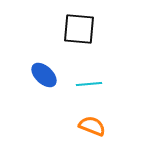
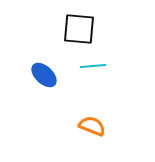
cyan line: moved 4 px right, 18 px up
